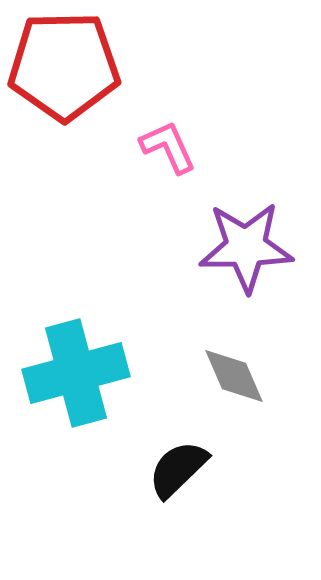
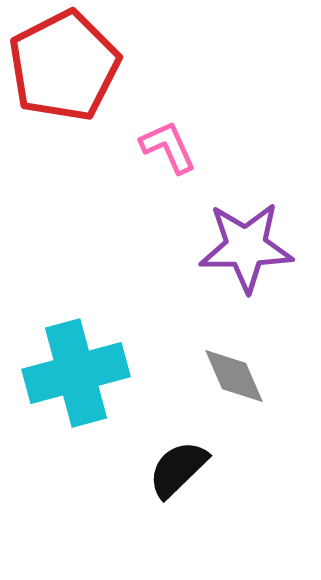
red pentagon: rotated 26 degrees counterclockwise
